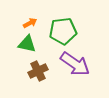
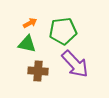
purple arrow: rotated 12 degrees clockwise
brown cross: rotated 30 degrees clockwise
